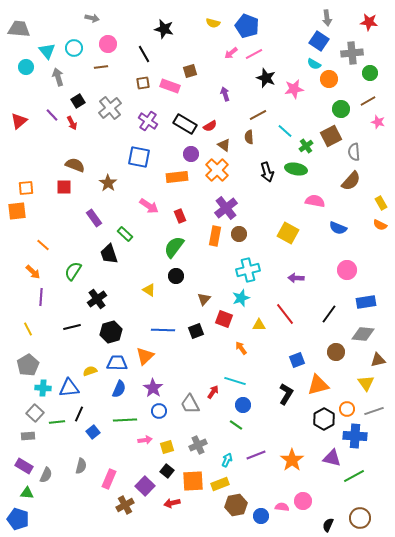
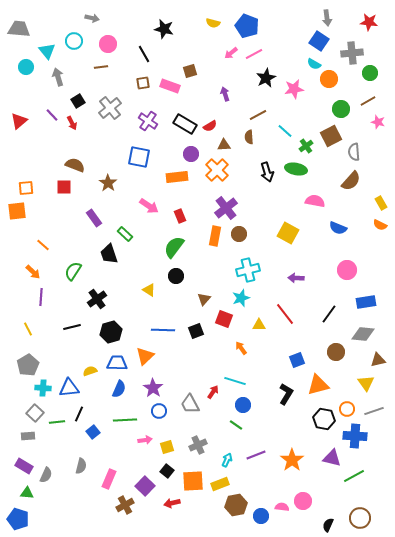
cyan circle at (74, 48): moved 7 px up
black star at (266, 78): rotated 24 degrees clockwise
brown triangle at (224, 145): rotated 40 degrees counterclockwise
black hexagon at (324, 419): rotated 20 degrees counterclockwise
